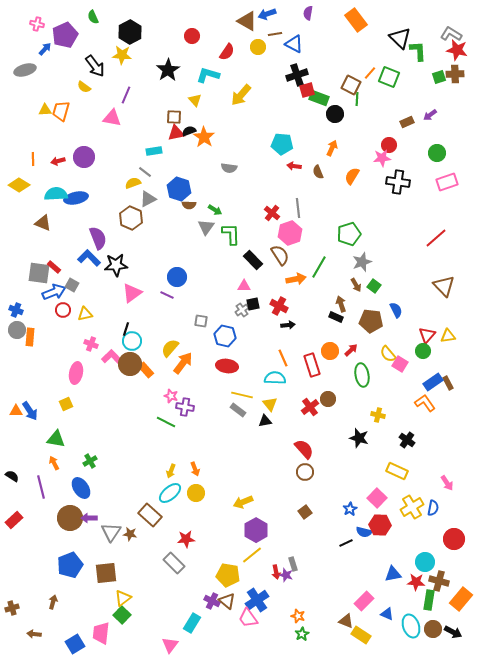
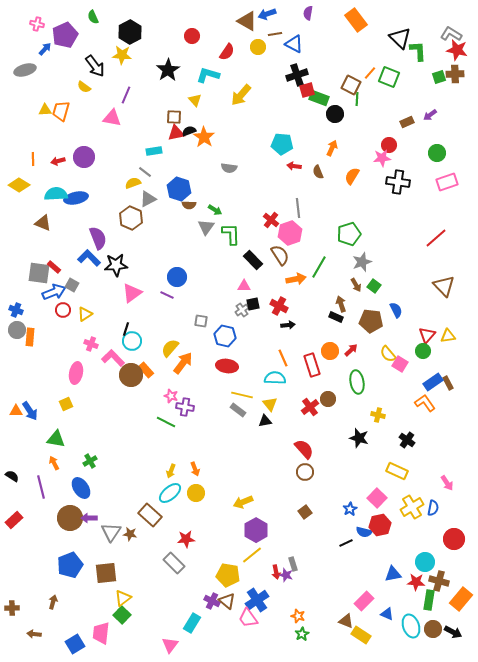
red cross at (272, 213): moved 1 px left, 7 px down
yellow triangle at (85, 314): rotated 21 degrees counterclockwise
brown circle at (130, 364): moved 1 px right, 11 px down
green ellipse at (362, 375): moved 5 px left, 7 px down
red hexagon at (380, 525): rotated 15 degrees counterclockwise
brown cross at (12, 608): rotated 16 degrees clockwise
